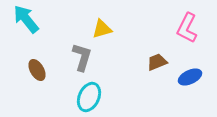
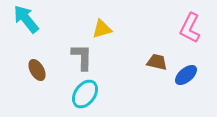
pink L-shape: moved 3 px right
gray L-shape: rotated 16 degrees counterclockwise
brown trapezoid: rotated 35 degrees clockwise
blue ellipse: moved 4 px left, 2 px up; rotated 15 degrees counterclockwise
cyan ellipse: moved 4 px left, 3 px up; rotated 12 degrees clockwise
